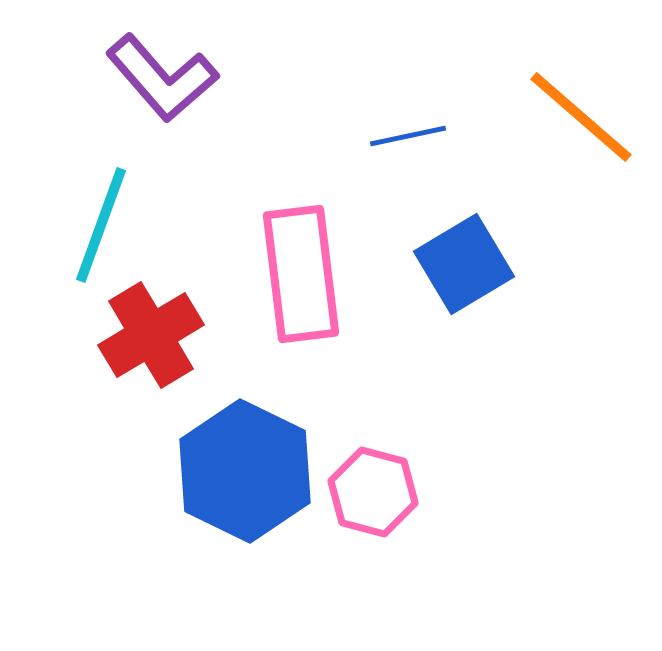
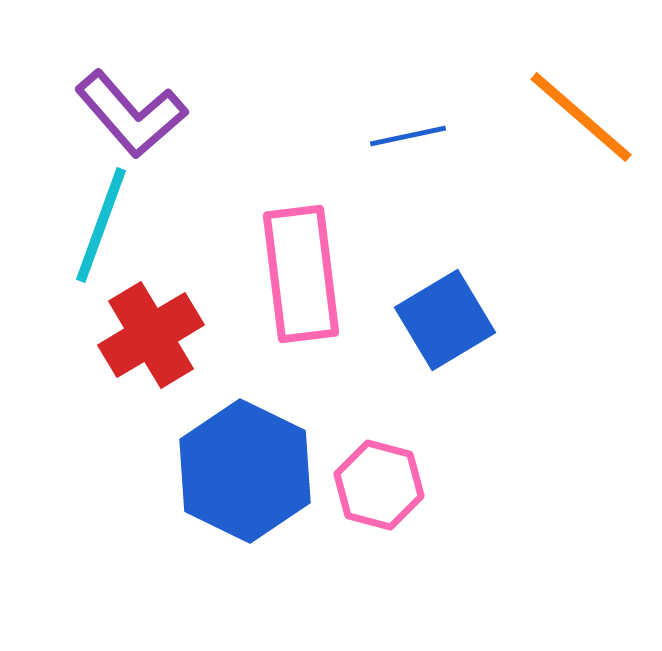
purple L-shape: moved 31 px left, 36 px down
blue square: moved 19 px left, 56 px down
pink hexagon: moved 6 px right, 7 px up
